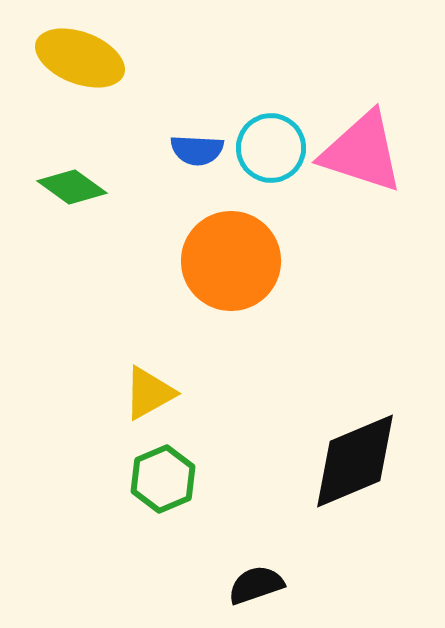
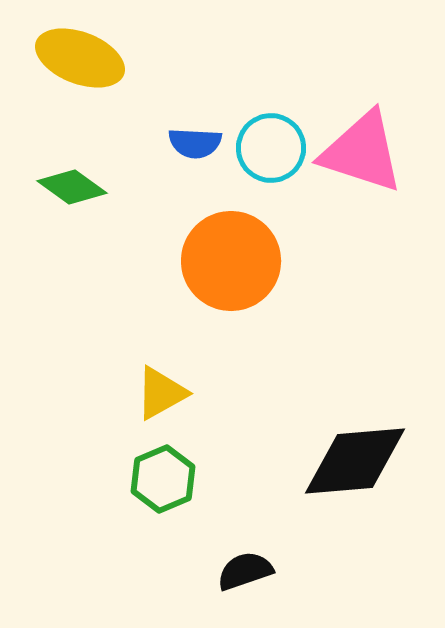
blue semicircle: moved 2 px left, 7 px up
yellow triangle: moved 12 px right
black diamond: rotated 18 degrees clockwise
black semicircle: moved 11 px left, 14 px up
